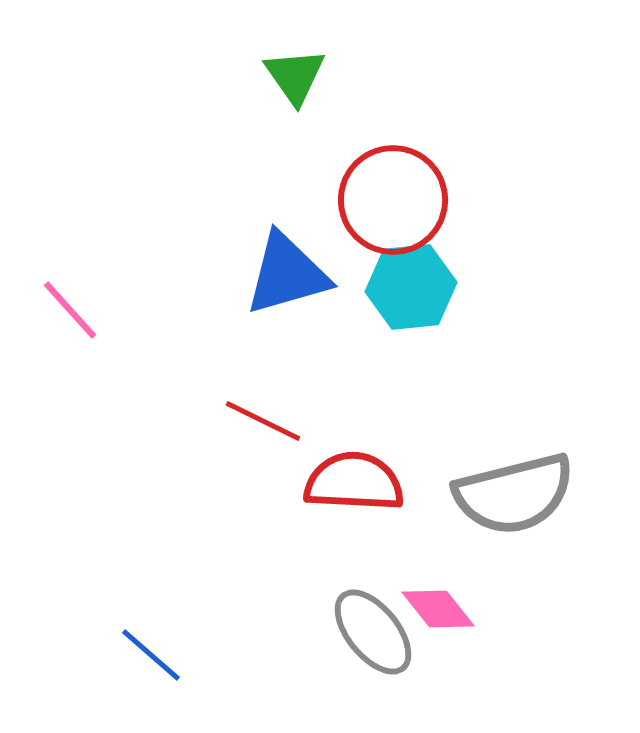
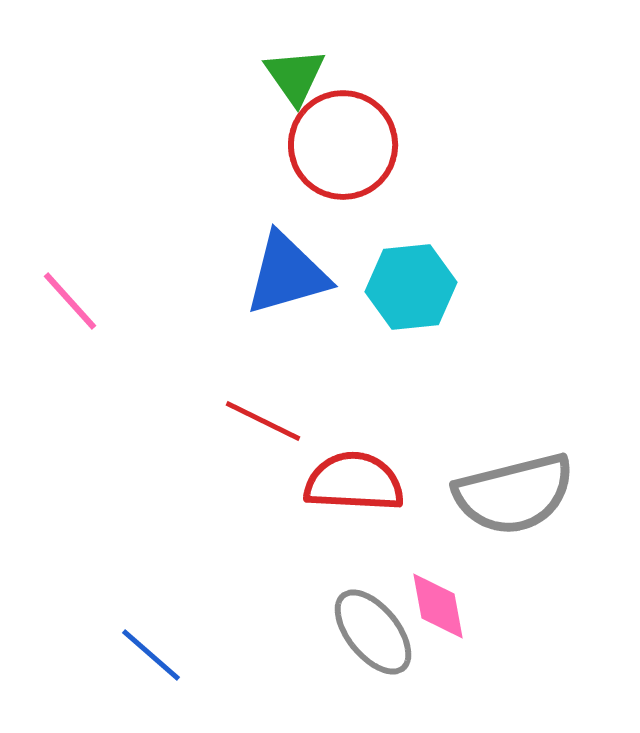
red circle: moved 50 px left, 55 px up
pink line: moved 9 px up
pink diamond: moved 3 px up; rotated 28 degrees clockwise
